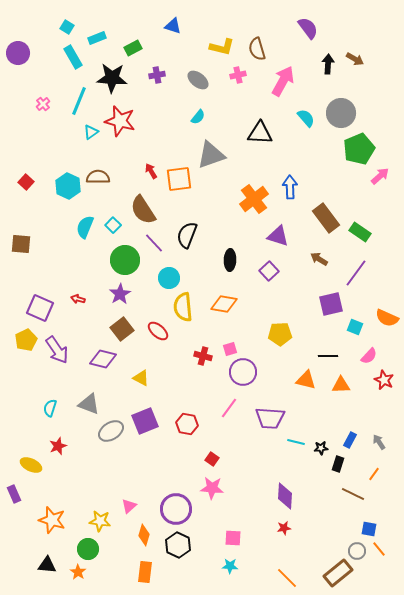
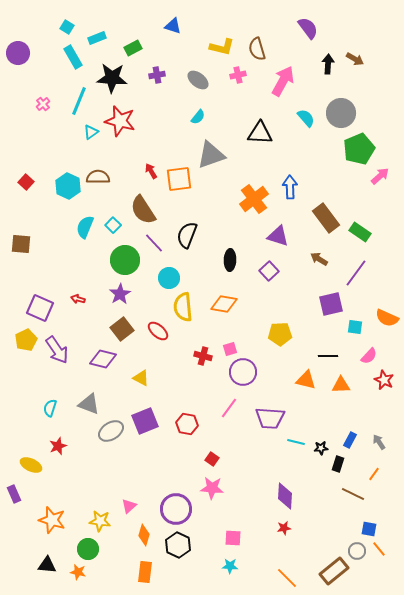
cyan square at (355, 327): rotated 14 degrees counterclockwise
orange star at (78, 572): rotated 21 degrees counterclockwise
brown rectangle at (338, 573): moved 4 px left, 2 px up
